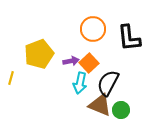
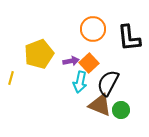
cyan arrow: moved 1 px up
